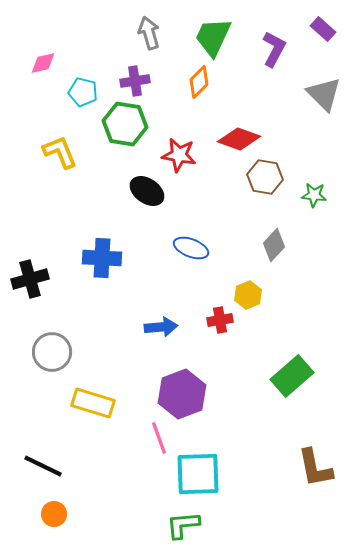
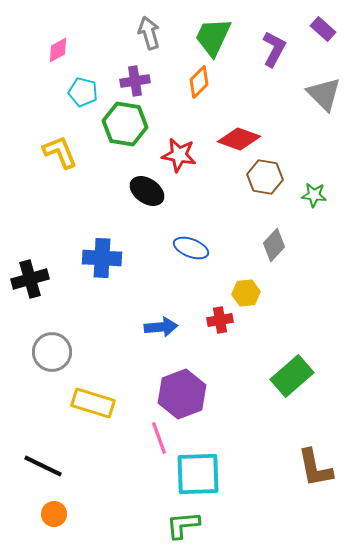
pink diamond: moved 15 px right, 13 px up; rotated 16 degrees counterclockwise
yellow hexagon: moved 2 px left, 2 px up; rotated 16 degrees clockwise
